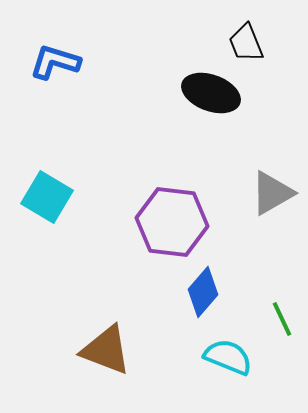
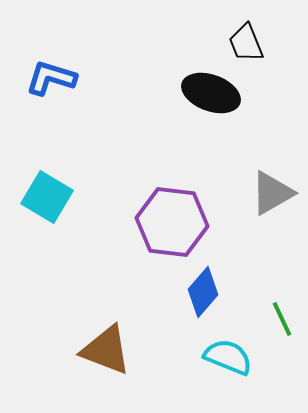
blue L-shape: moved 4 px left, 16 px down
